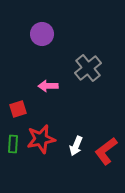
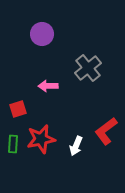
red L-shape: moved 20 px up
